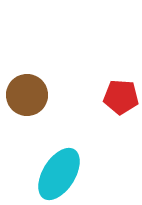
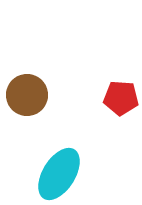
red pentagon: moved 1 px down
